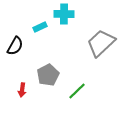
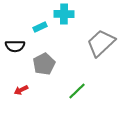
black semicircle: rotated 60 degrees clockwise
gray pentagon: moved 4 px left, 11 px up
red arrow: moved 1 px left; rotated 56 degrees clockwise
